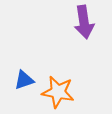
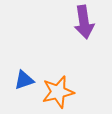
orange star: rotated 24 degrees counterclockwise
